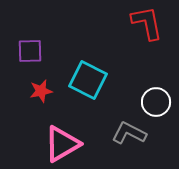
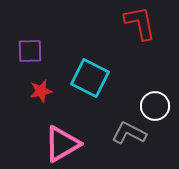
red L-shape: moved 7 px left
cyan square: moved 2 px right, 2 px up
white circle: moved 1 px left, 4 px down
